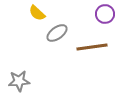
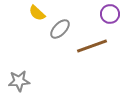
purple circle: moved 5 px right
gray ellipse: moved 3 px right, 4 px up; rotated 10 degrees counterclockwise
brown line: moved 1 px up; rotated 12 degrees counterclockwise
